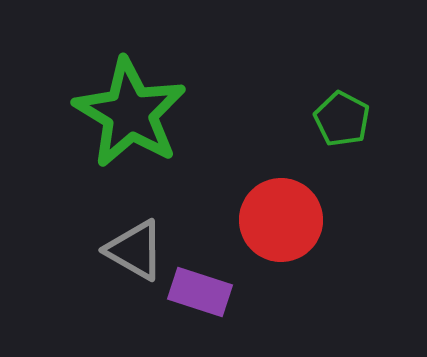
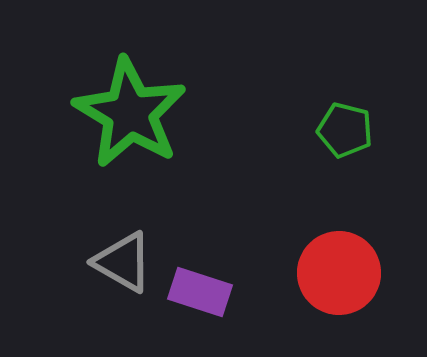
green pentagon: moved 3 px right, 11 px down; rotated 14 degrees counterclockwise
red circle: moved 58 px right, 53 px down
gray triangle: moved 12 px left, 12 px down
